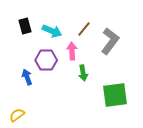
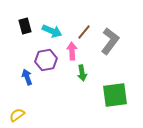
brown line: moved 3 px down
purple hexagon: rotated 10 degrees counterclockwise
green arrow: moved 1 px left
